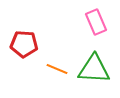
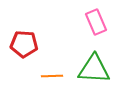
orange line: moved 5 px left, 7 px down; rotated 25 degrees counterclockwise
